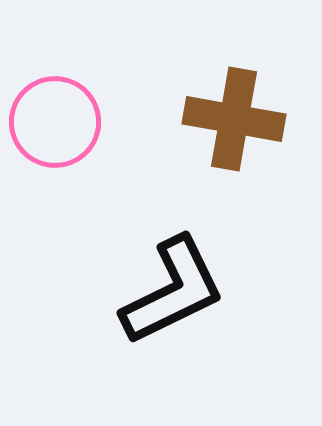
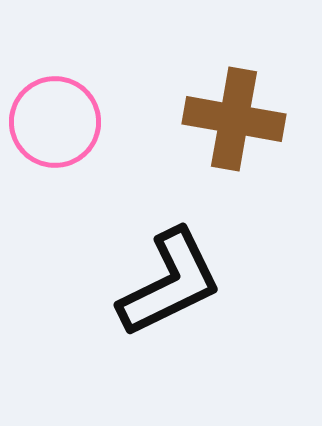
black L-shape: moved 3 px left, 8 px up
